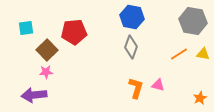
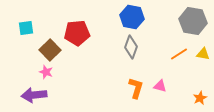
red pentagon: moved 3 px right, 1 px down
brown square: moved 3 px right
pink star: rotated 24 degrees clockwise
pink triangle: moved 2 px right, 1 px down
